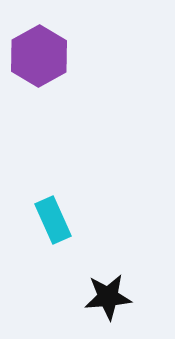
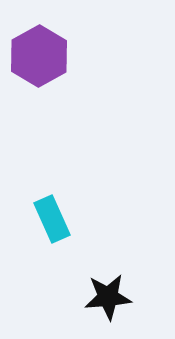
cyan rectangle: moved 1 px left, 1 px up
